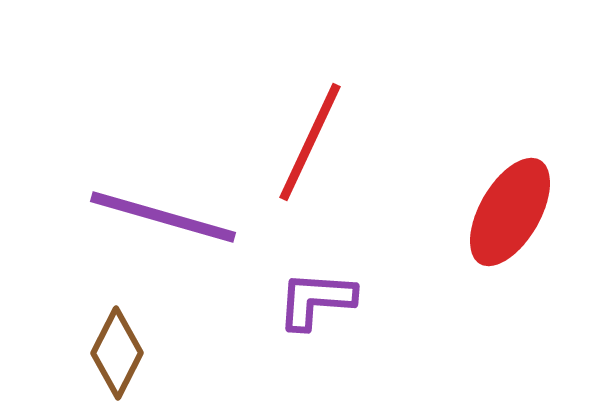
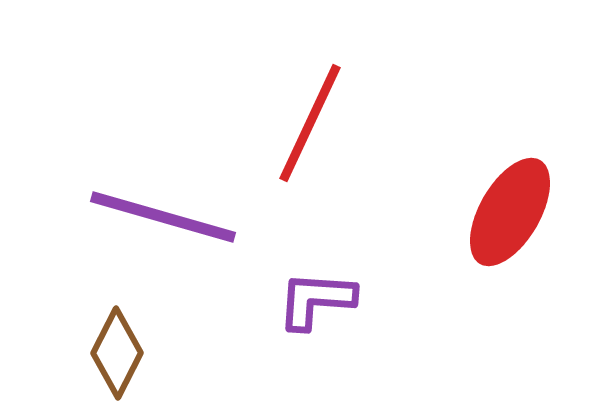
red line: moved 19 px up
